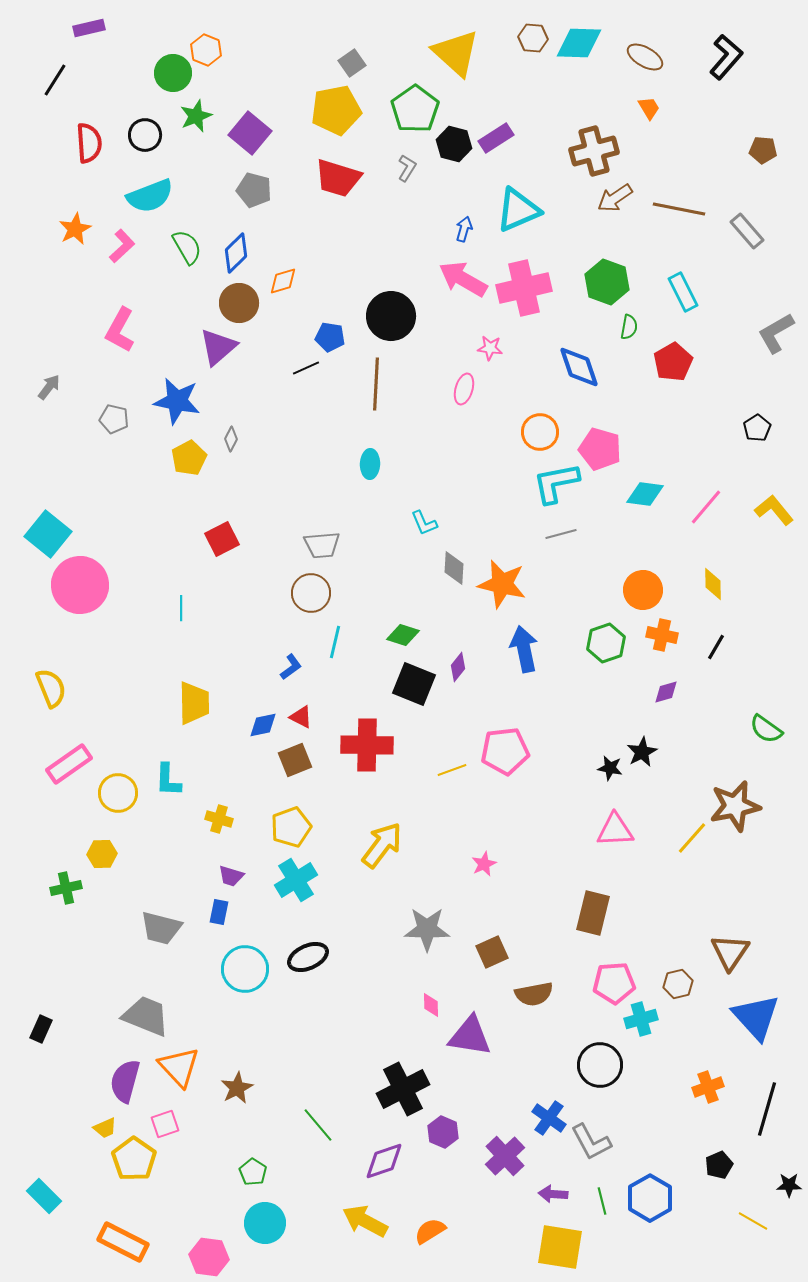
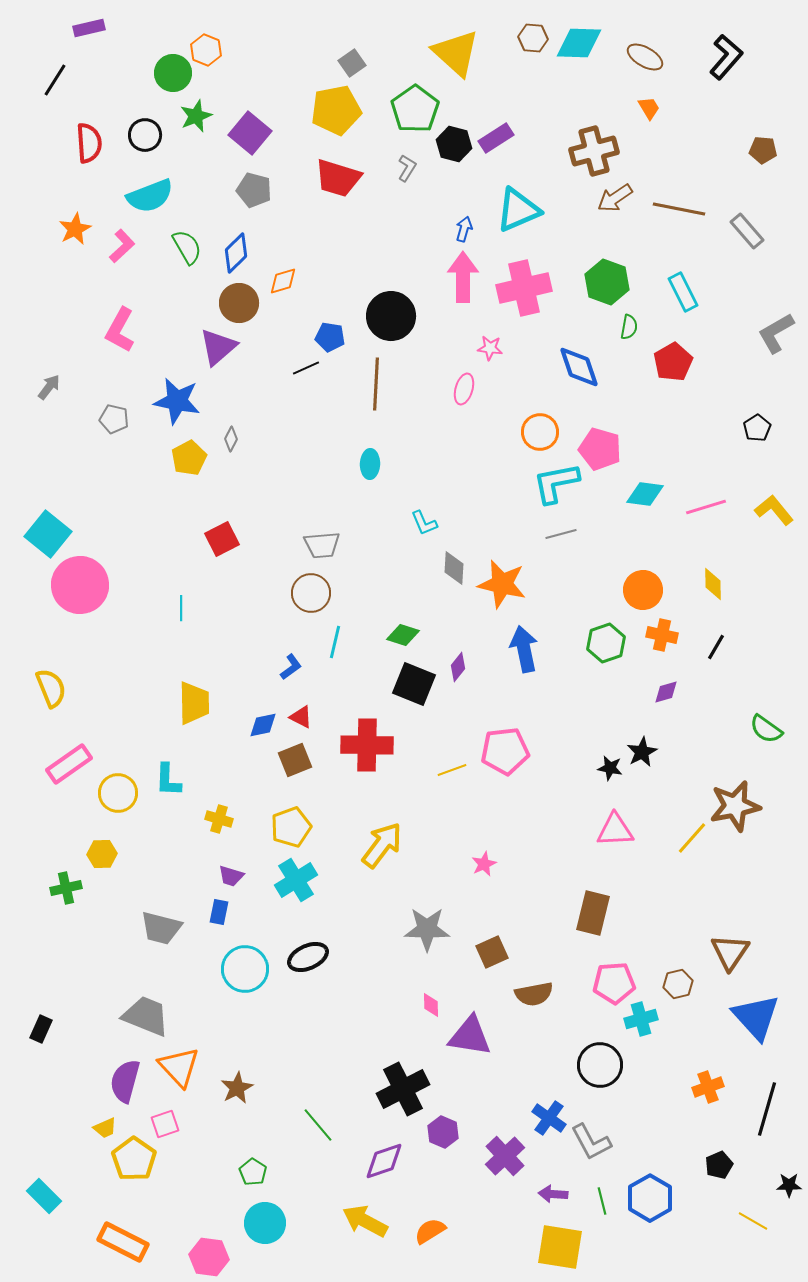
pink arrow at (463, 279): moved 2 px up; rotated 60 degrees clockwise
pink line at (706, 507): rotated 33 degrees clockwise
